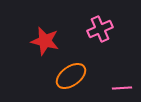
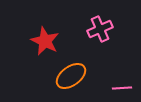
red star: rotated 12 degrees clockwise
